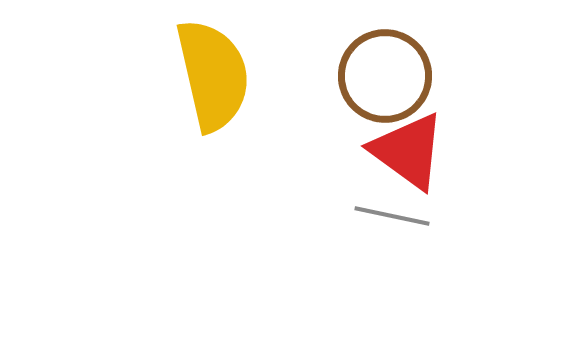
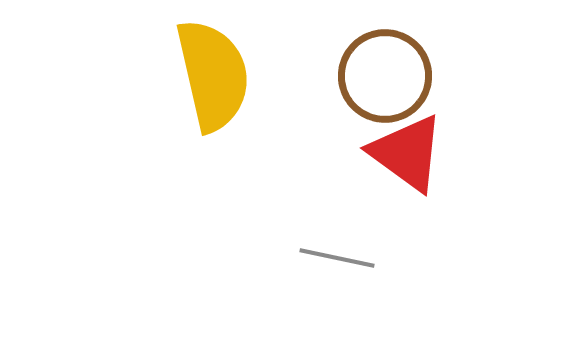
red triangle: moved 1 px left, 2 px down
gray line: moved 55 px left, 42 px down
